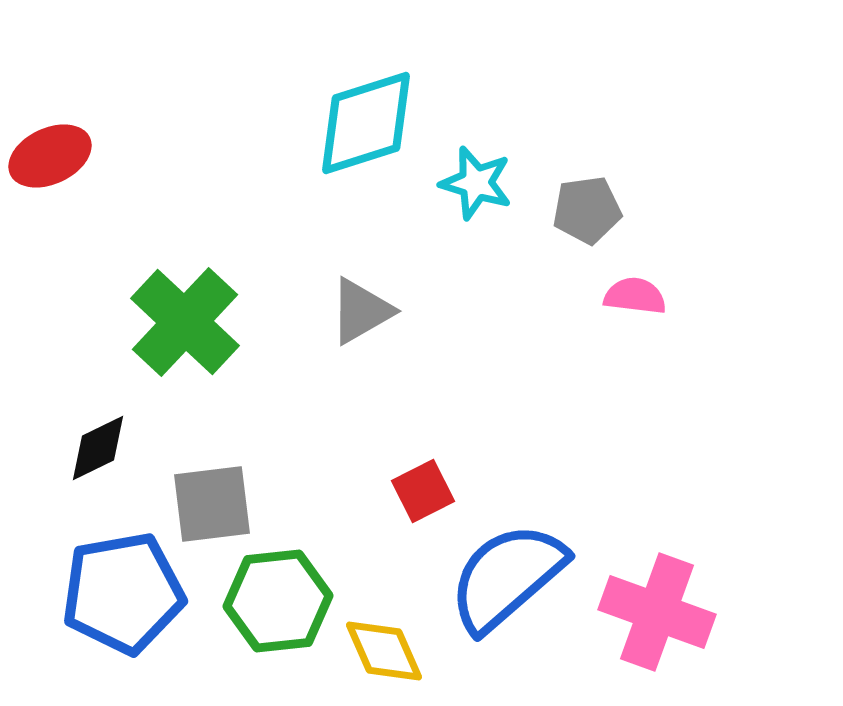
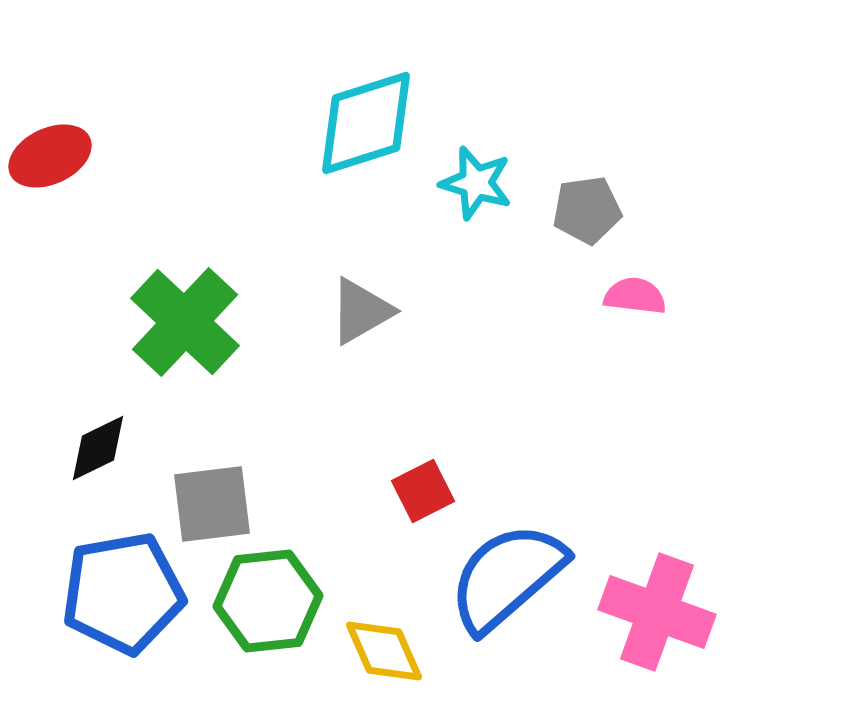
green hexagon: moved 10 px left
